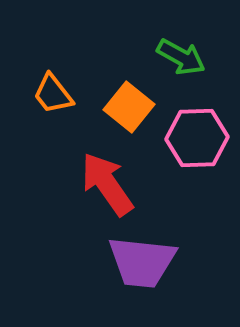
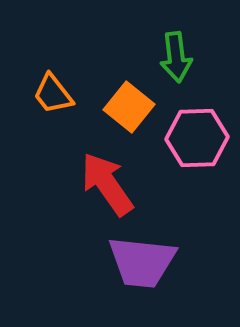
green arrow: moved 5 px left; rotated 54 degrees clockwise
